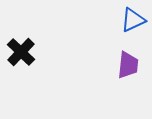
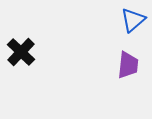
blue triangle: rotated 16 degrees counterclockwise
